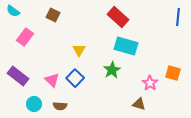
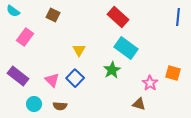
cyan rectangle: moved 2 px down; rotated 20 degrees clockwise
